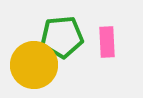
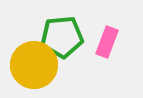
pink rectangle: rotated 24 degrees clockwise
